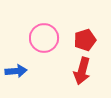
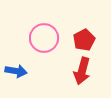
red pentagon: moved 1 px left; rotated 10 degrees counterclockwise
blue arrow: rotated 15 degrees clockwise
